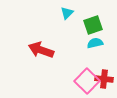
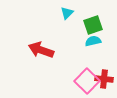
cyan semicircle: moved 2 px left, 2 px up
